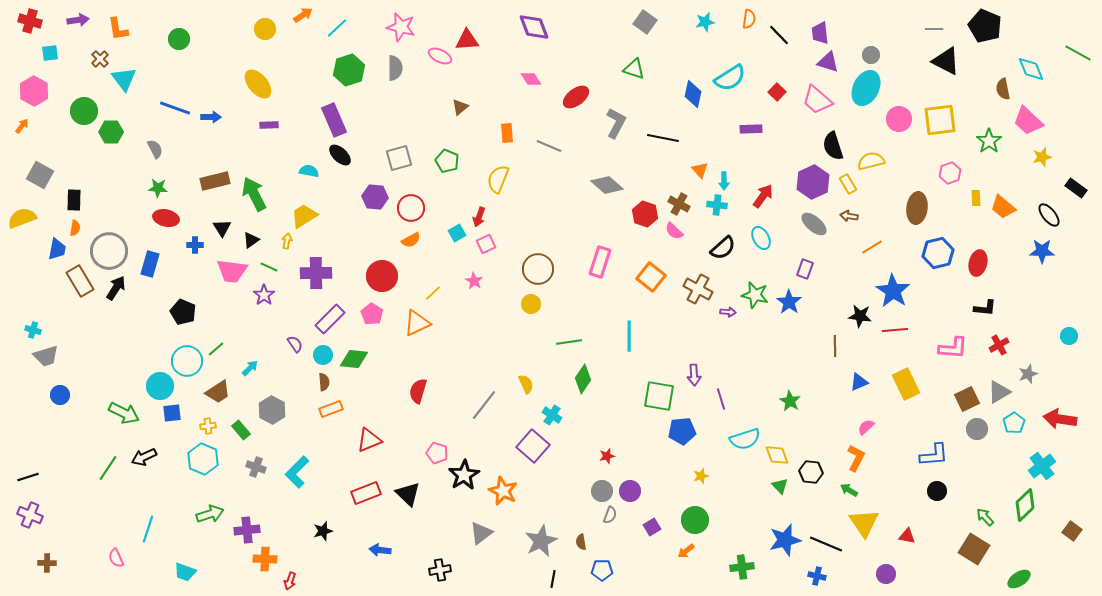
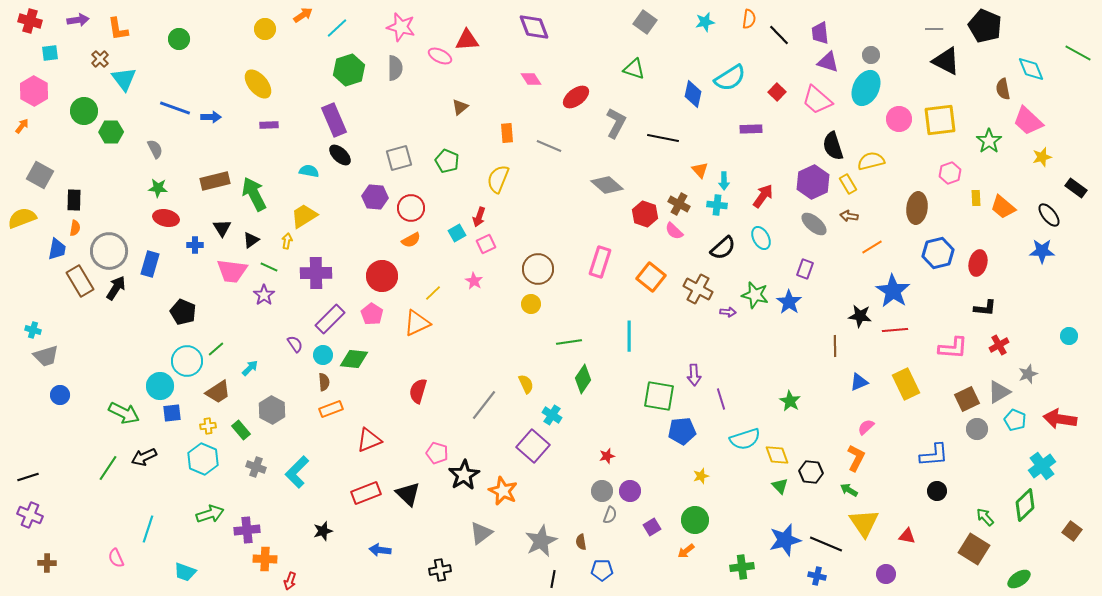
cyan pentagon at (1014, 423): moved 1 px right, 3 px up; rotated 15 degrees counterclockwise
